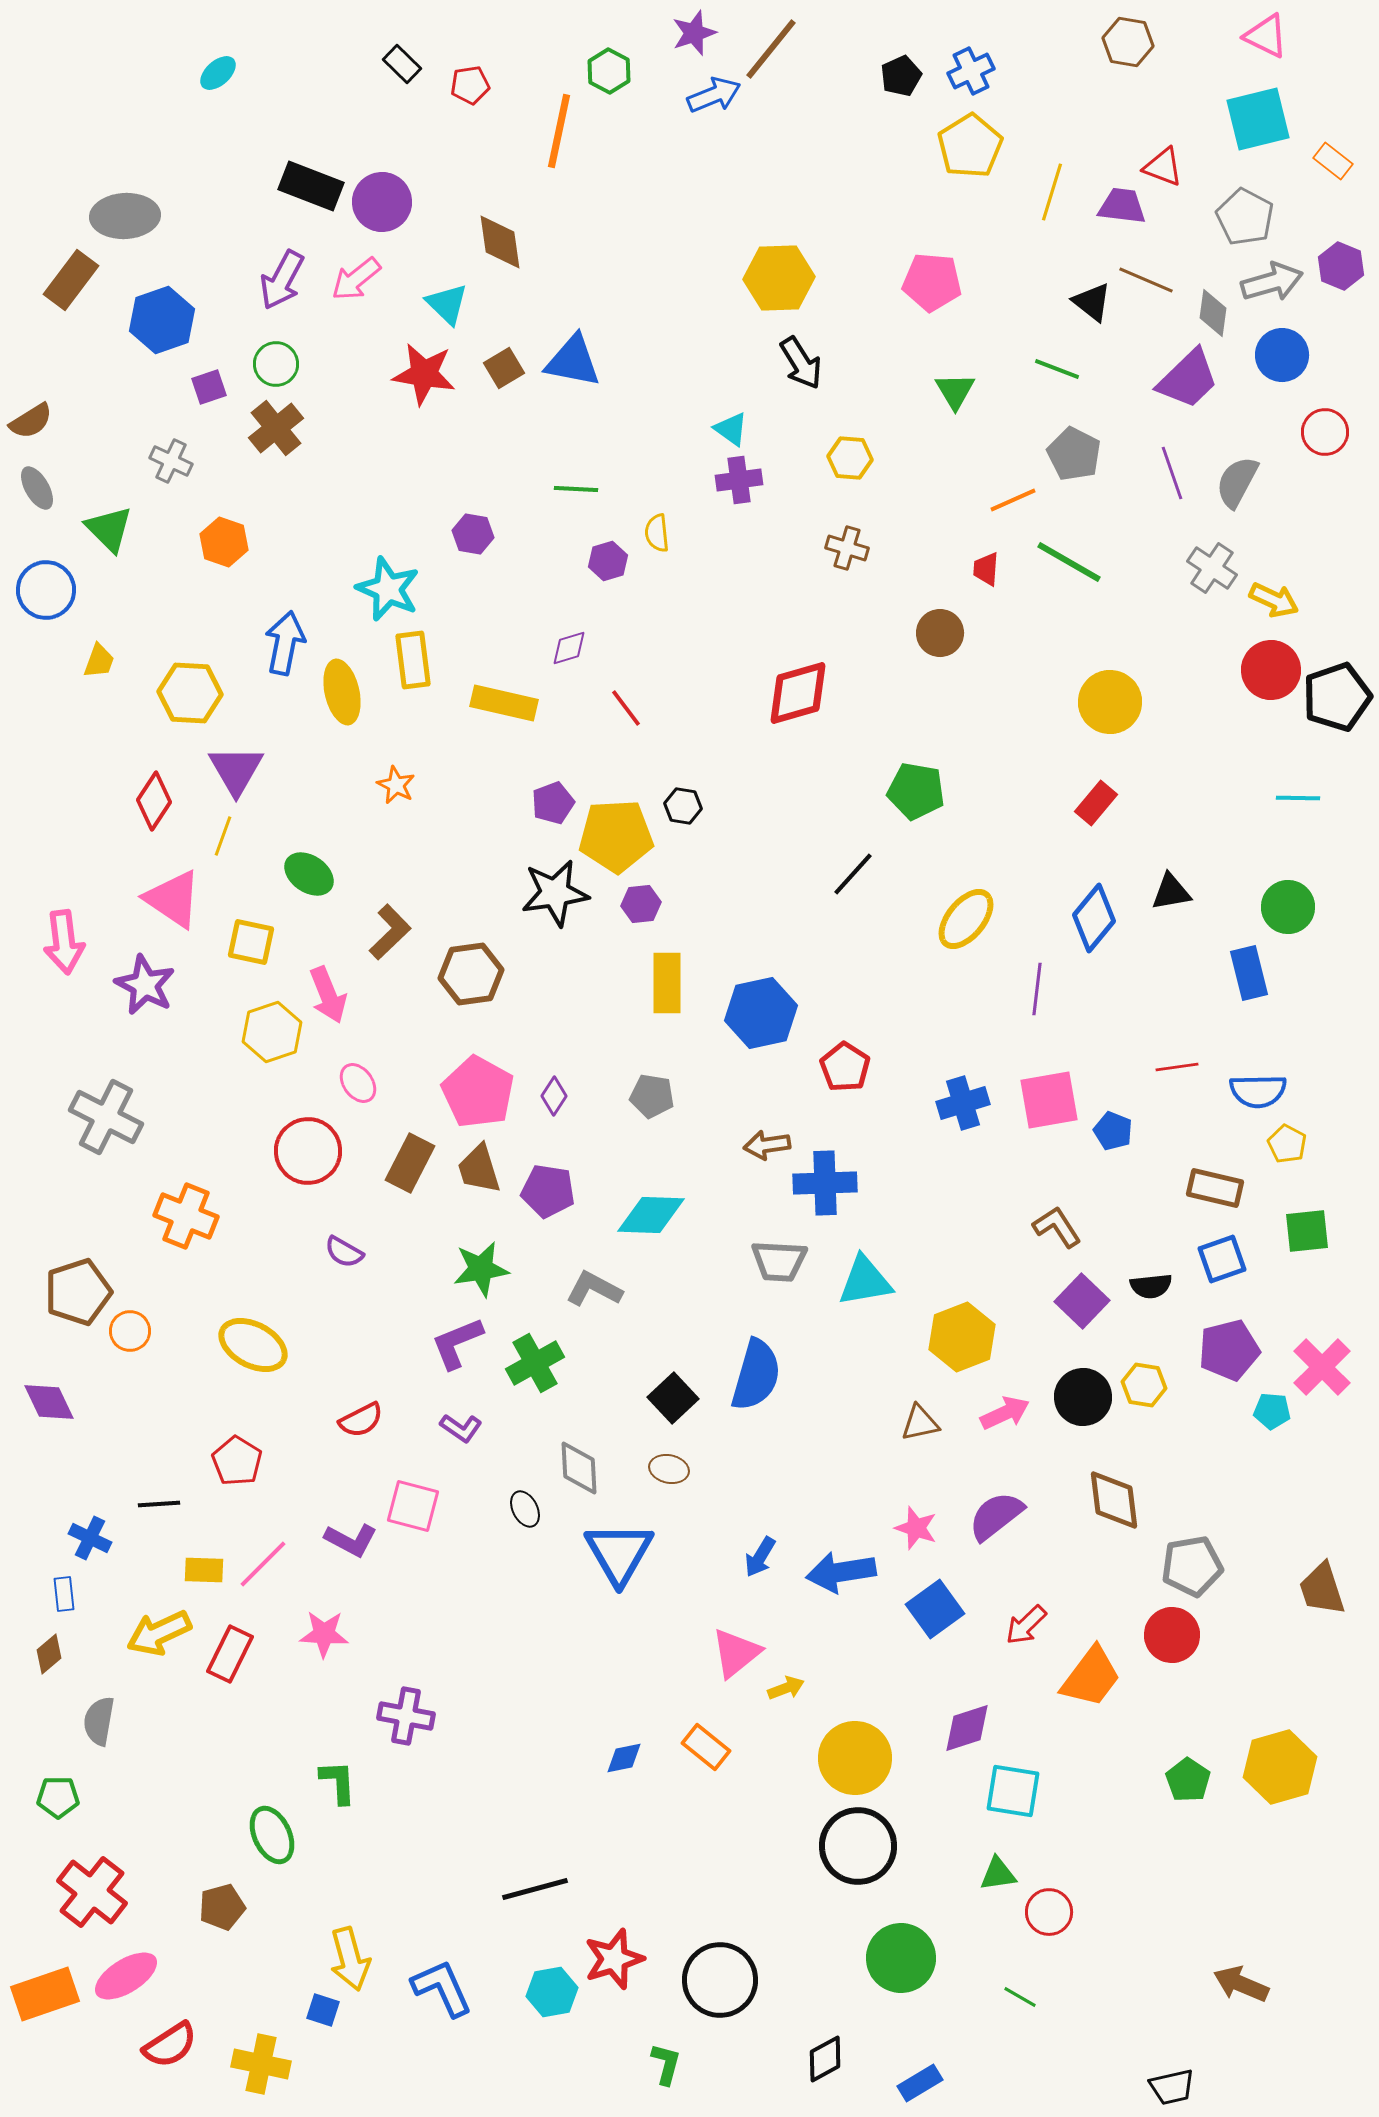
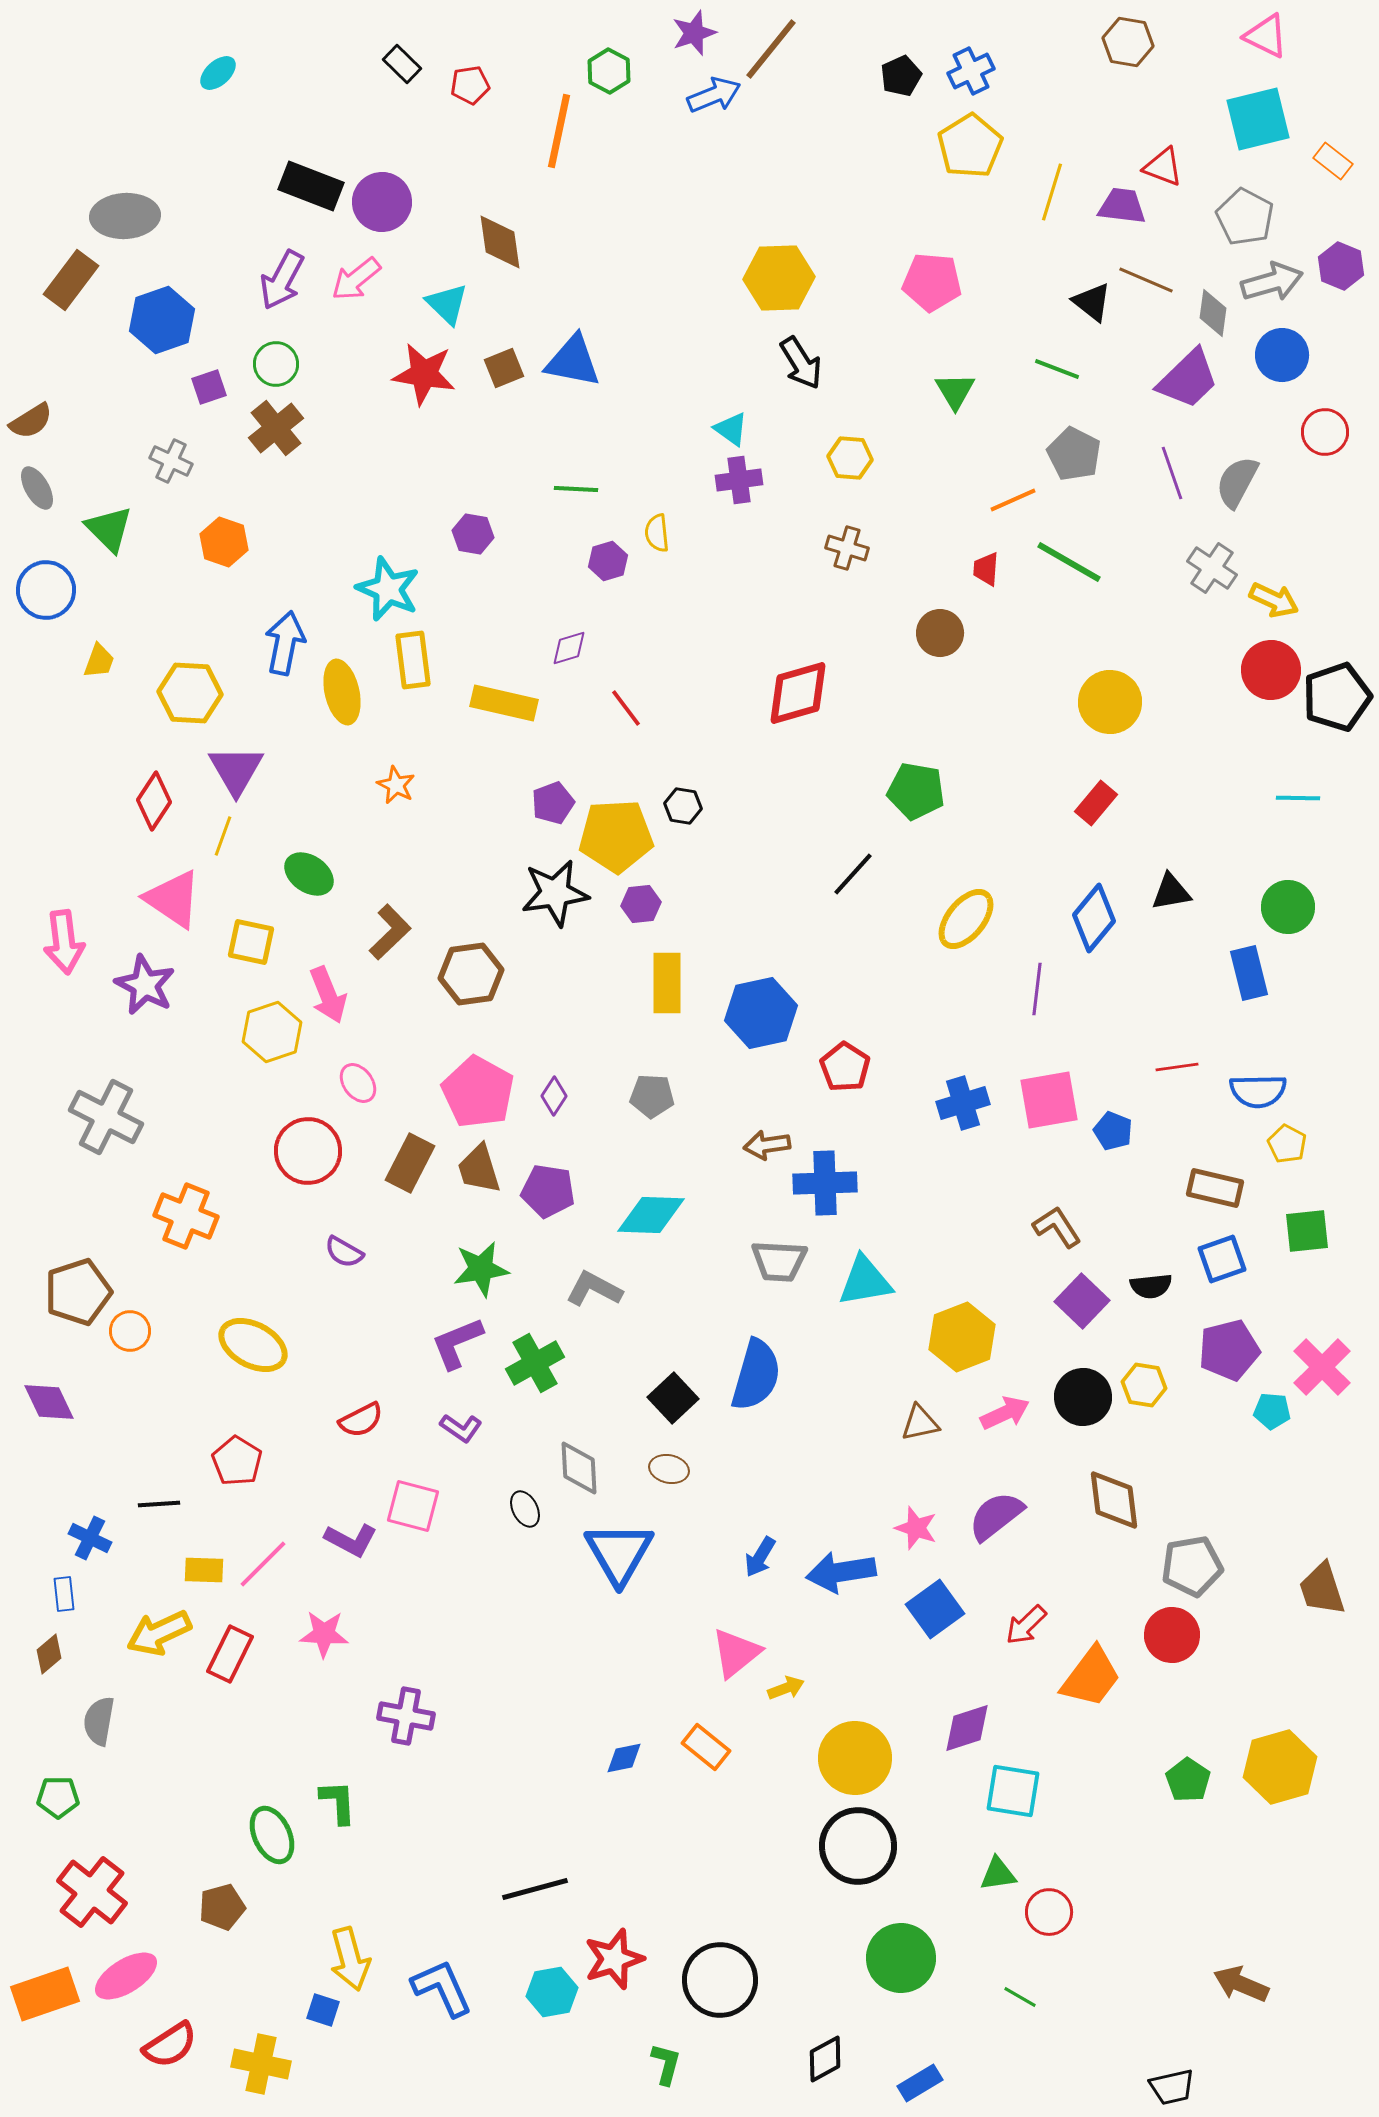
brown square at (504, 368): rotated 9 degrees clockwise
gray pentagon at (652, 1096): rotated 6 degrees counterclockwise
green L-shape at (338, 1782): moved 20 px down
